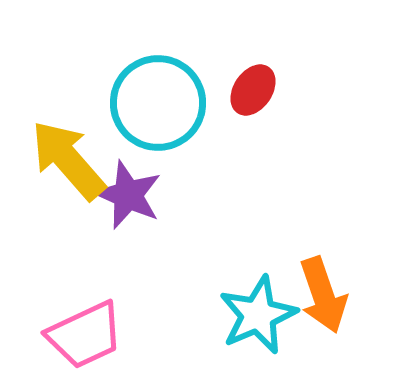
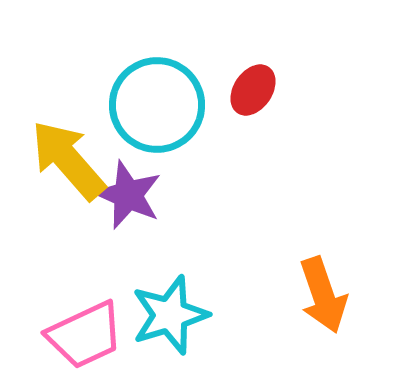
cyan circle: moved 1 px left, 2 px down
cyan star: moved 88 px left; rotated 6 degrees clockwise
